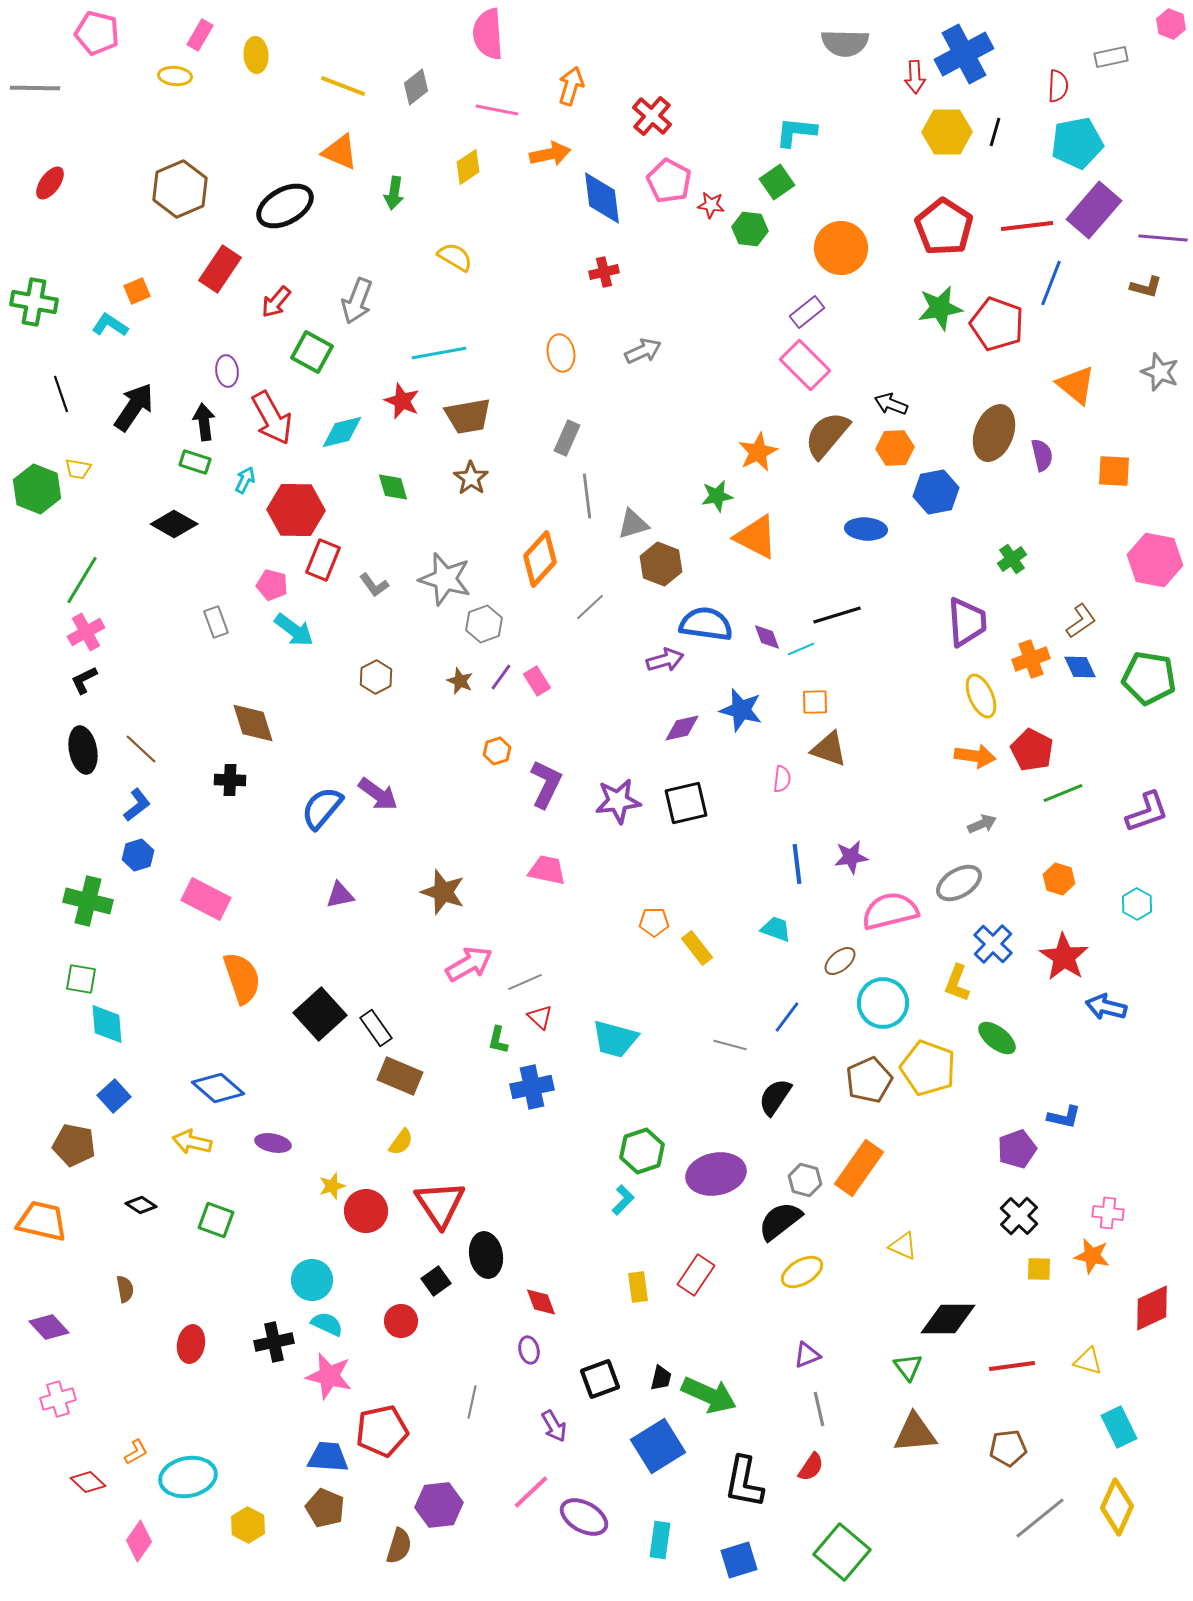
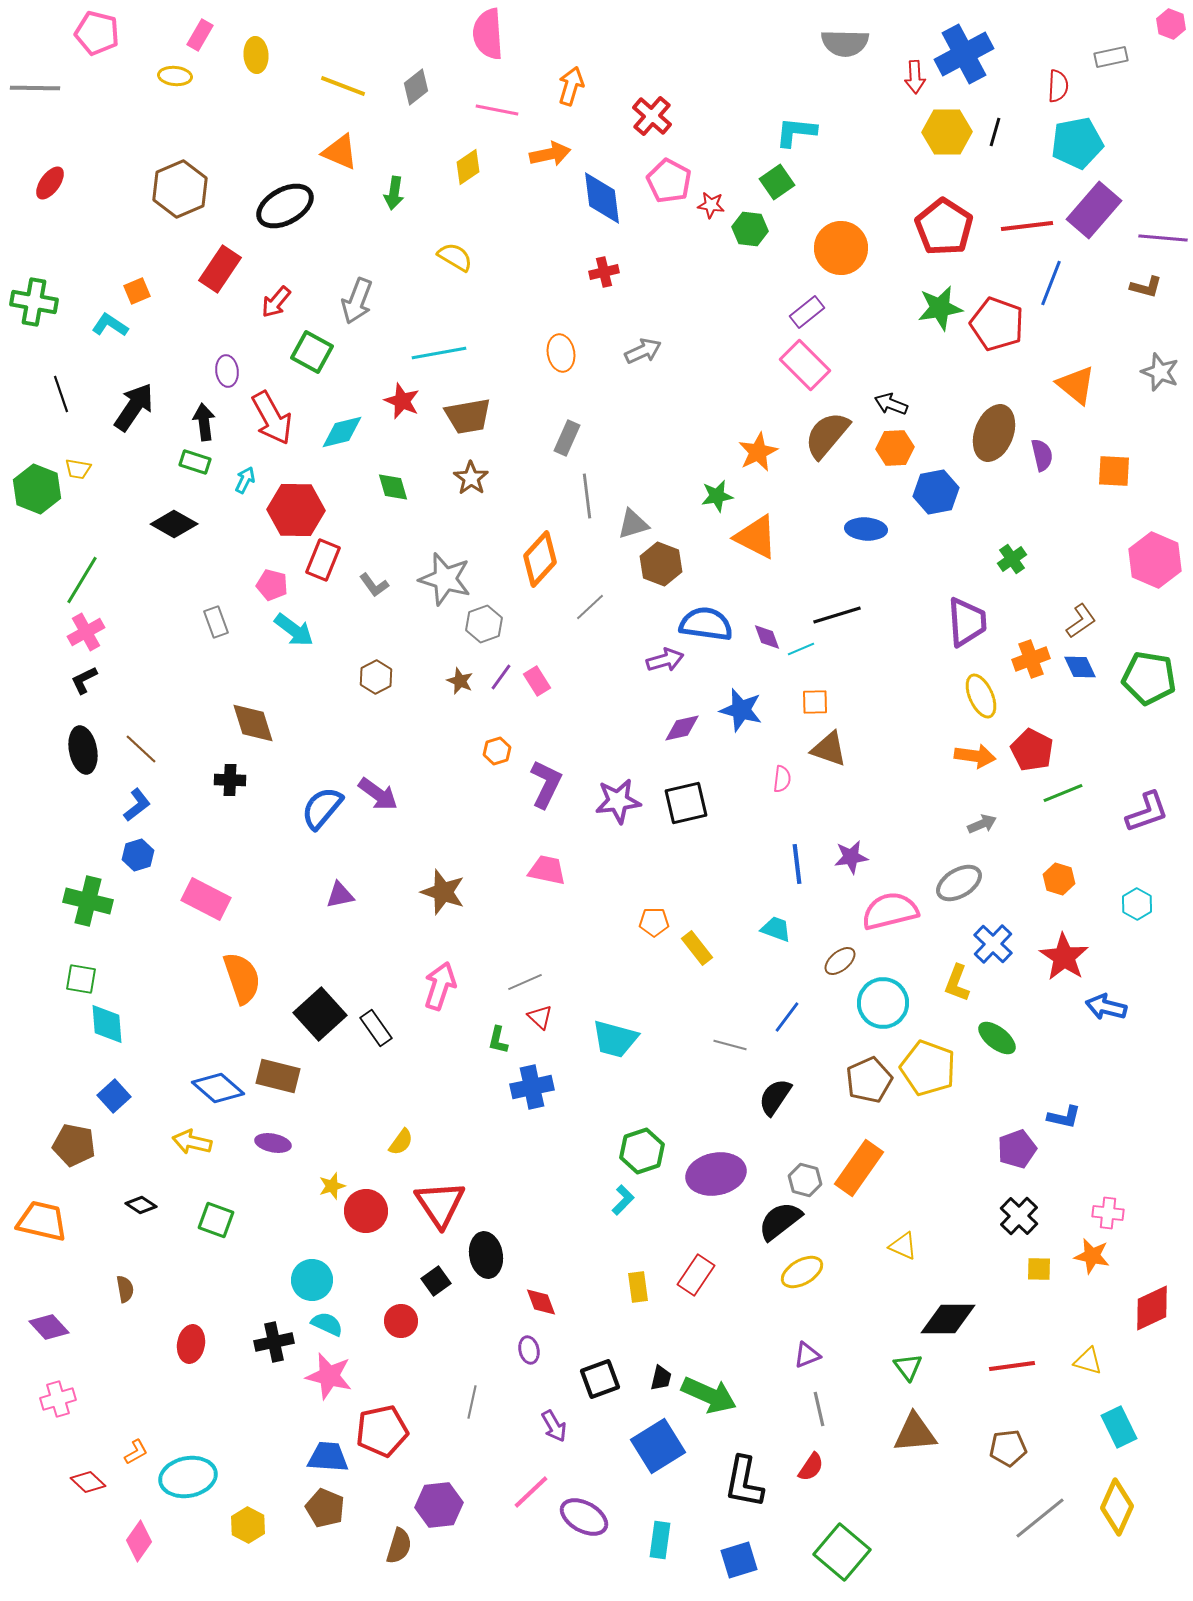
pink hexagon at (1155, 560): rotated 12 degrees clockwise
pink arrow at (469, 964): moved 29 px left, 22 px down; rotated 42 degrees counterclockwise
brown rectangle at (400, 1076): moved 122 px left; rotated 9 degrees counterclockwise
